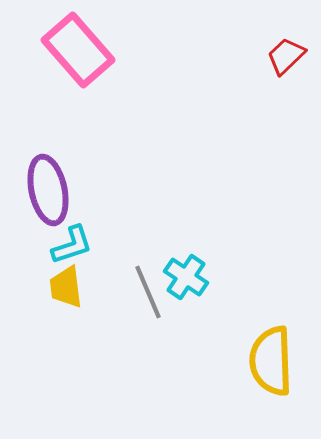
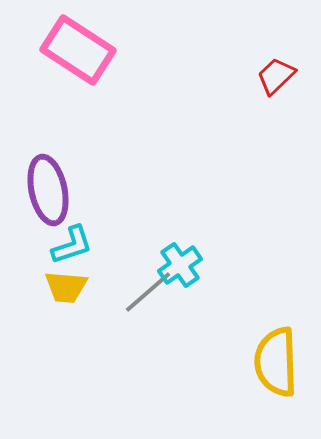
pink rectangle: rotated 16 degrees counterclockwise
red trapezoid: moved 10 px left, 20 px down
cyan cross: moved 6 px left, 12 px up; rotated 21 degrees clockwise
yellow trapezoid: rotated 78 degrees counterclockwise
gray line: rotated 72 degrees clockwise
yellow semicircle: moved 5 px right, 1 px down
